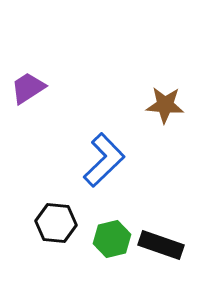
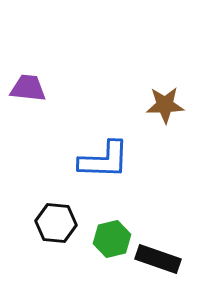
purple trapezoid: rotated 39 degrees clockwise
brown star: rotated 6 degrees counterclockwise
blue L-shape: rotated 46 degrees clockwise
black rectangle: moved 3 px left, 14 px down
